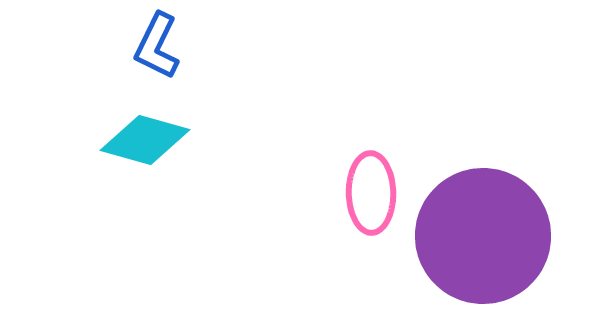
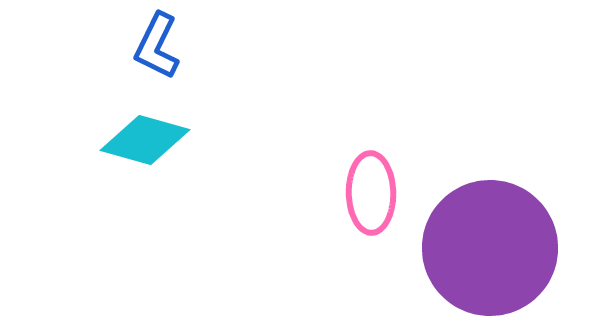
purple circle: moved 7 px right, 12 px down
